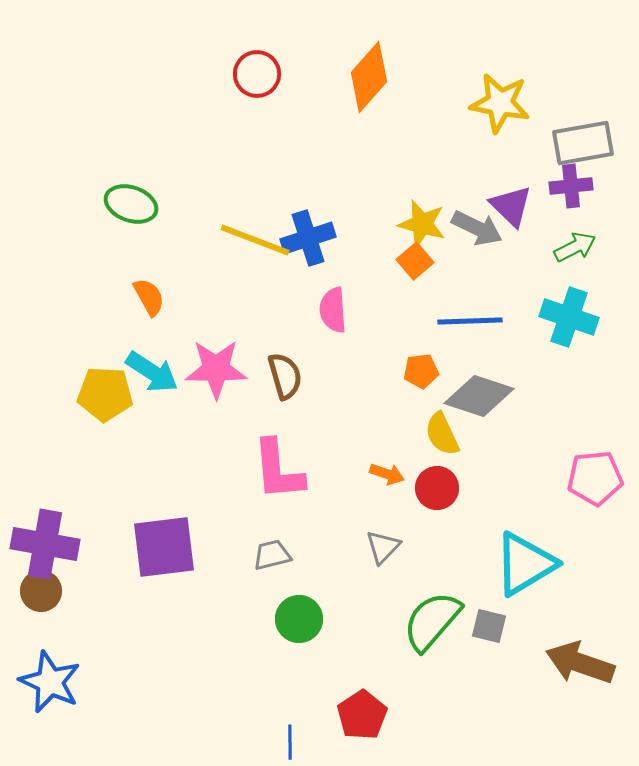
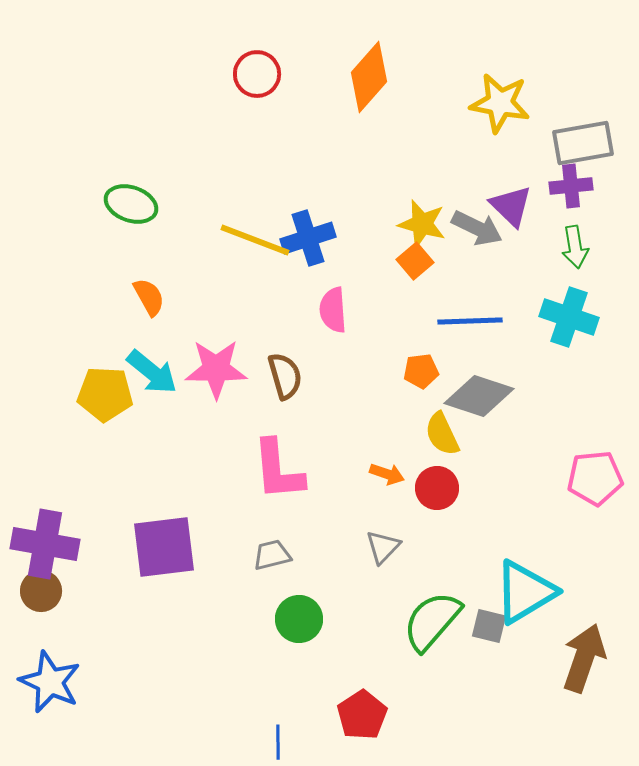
green arrow at (575, 247): rotated 108 degrees clockwise
cyan arrow at (152, 372): rotated 6 degrees clockwise
cyan triangle at (525, 564): moved 28 px down
brown arrow at (580, 663): moved 4 px right, 5 px up; rotated 90 degrees clockwise
blue line at (290, 742): moved 12 px left
